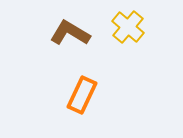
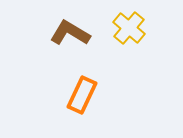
yellow cross: moved 1 px right, 1 px down
